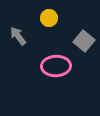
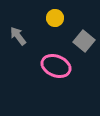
yellow circle: moved 6 px right
pink ellipse: rotated 24 degrees clockwise
